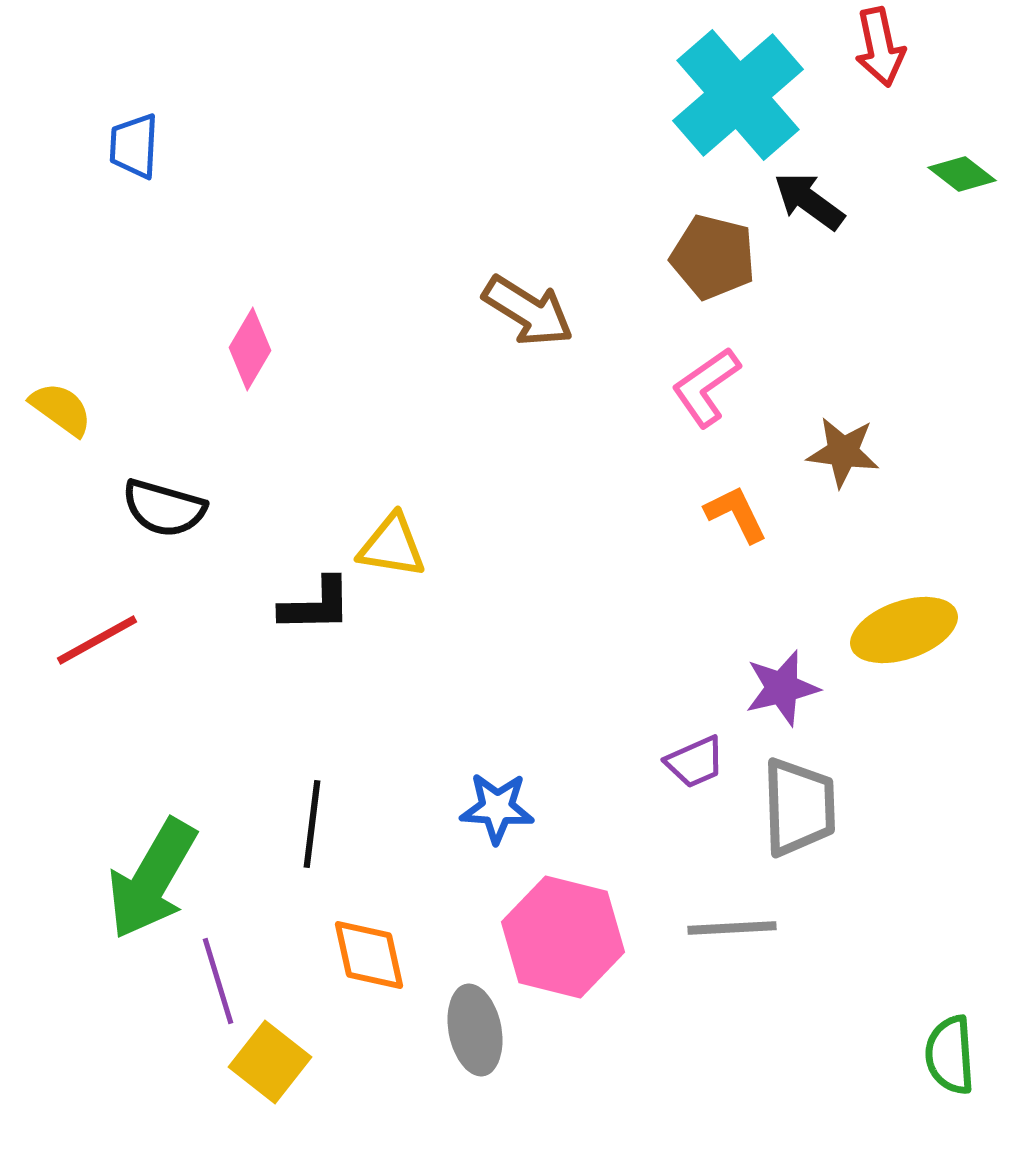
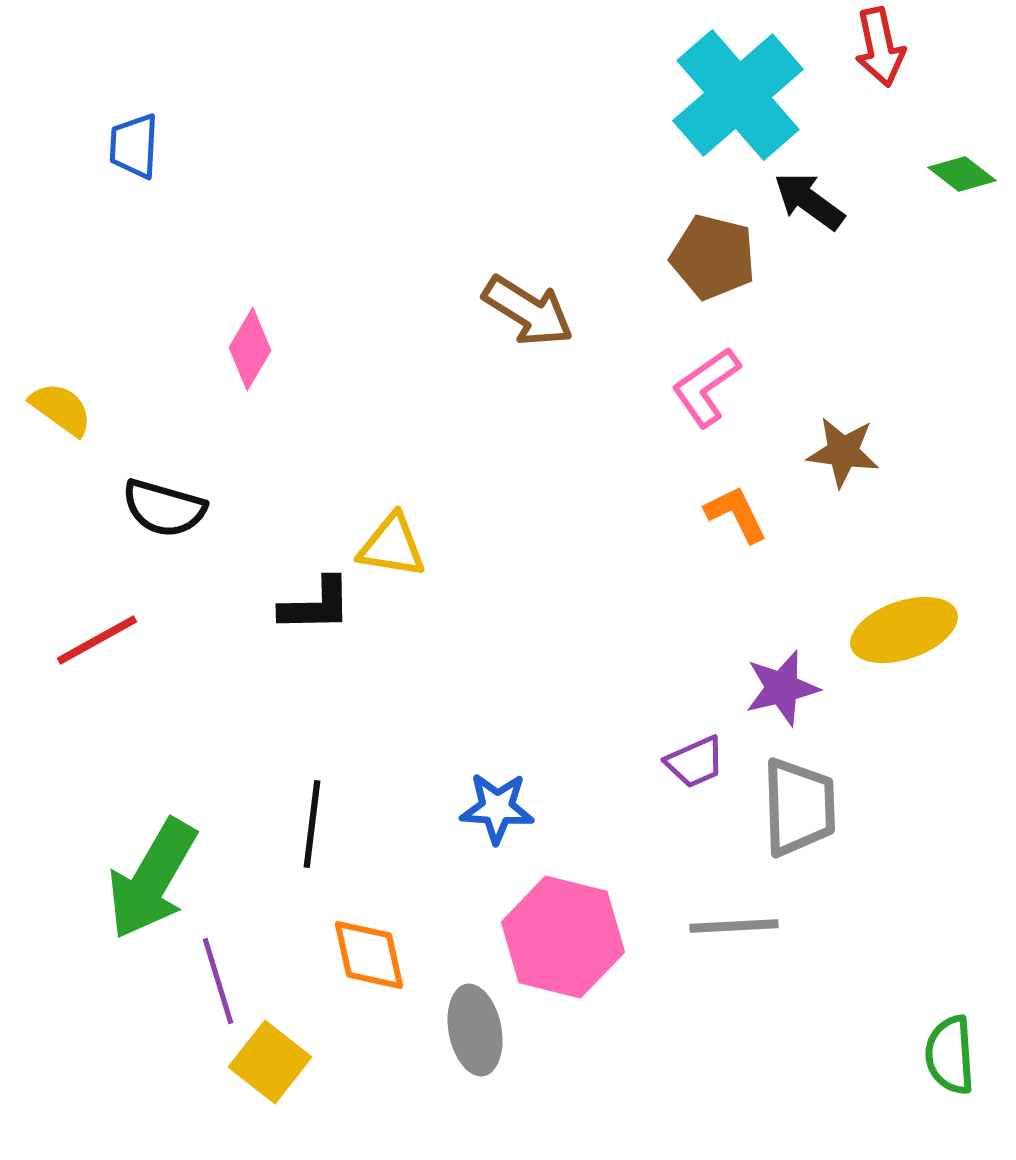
gray line: moved 2 px right, 2 px up
